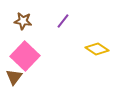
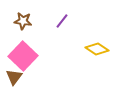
purple line: moved 1 px left
pink square: moved 2 px left
